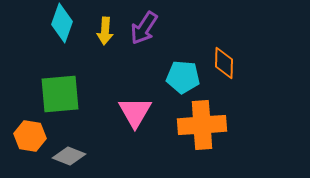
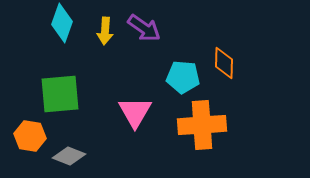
purple arrow: rotated 88 degrees counterclockwise
